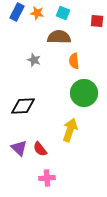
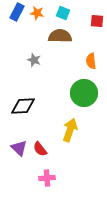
brown semicircle: moved 1 px right, 1 px up
orange semicircle: moved 17 px right
